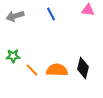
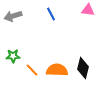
gray arrow: moved 2 px left
